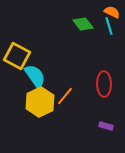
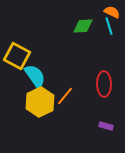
green diamond: moved 2 px down; rotated 55 degrees counterclockwise
